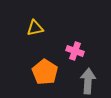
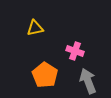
orange pentagon: moved 3 px down
gray arrow: rotated 25 degrees counterclockwise
